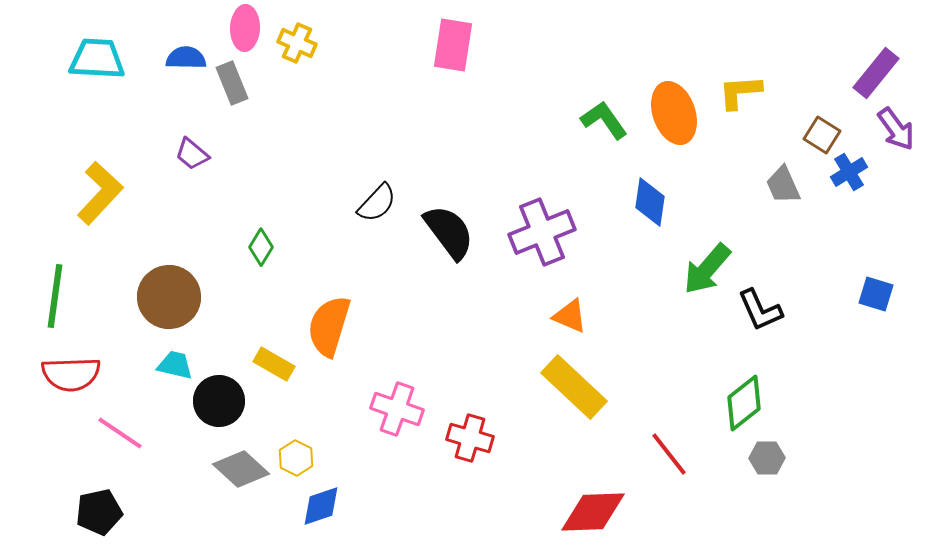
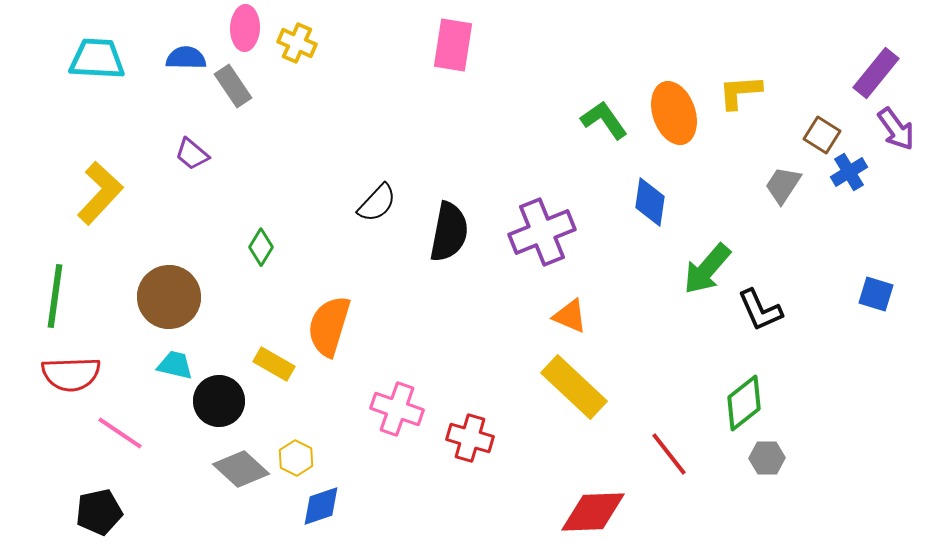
gray rectangle at (232, 83): moved 1 px right, 3 px down; rotated 12 degrees counterclockwise
gray trapezoid at (783, 185): rotated 57 degrees clockwise
black semicircle at (449, 232): rotated 48 degrees clockwise
